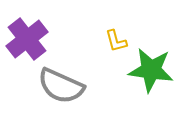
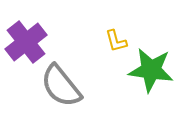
purple cross: moved 1 px left, 3 px down
gray semicircle: rotated 27 degrees clockwise
